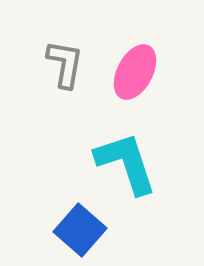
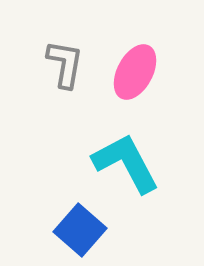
cyan L-shape: rotated 10 degrees counterclockwise
